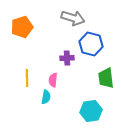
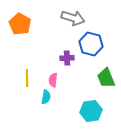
orange pentagon: moved 2 px left, 3 px up; rotated 25 degrees counterclockwise
green trapezoid: rotated 15 degrees counterclockwise
